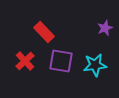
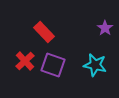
purple star: rotated 14 degrees counterclockwise
purple square: moved 8 px left, 4 px down; rotated 10 degrees clockwise
cyan star: rotated 20 degrees clockwise
